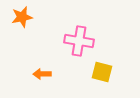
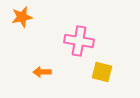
orange arrow: moved 2 px up
